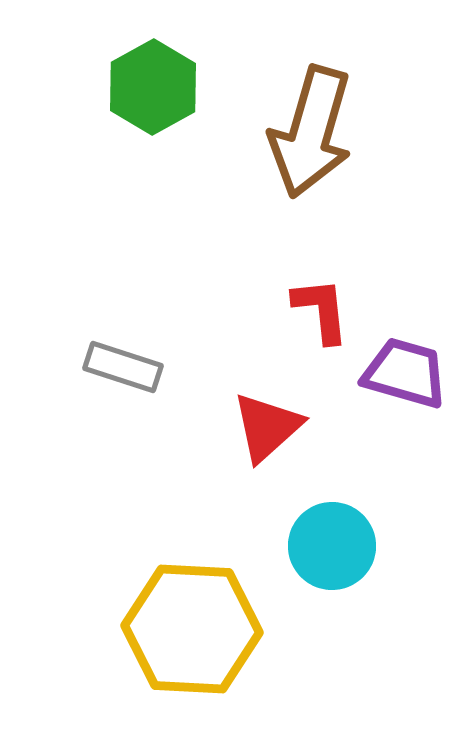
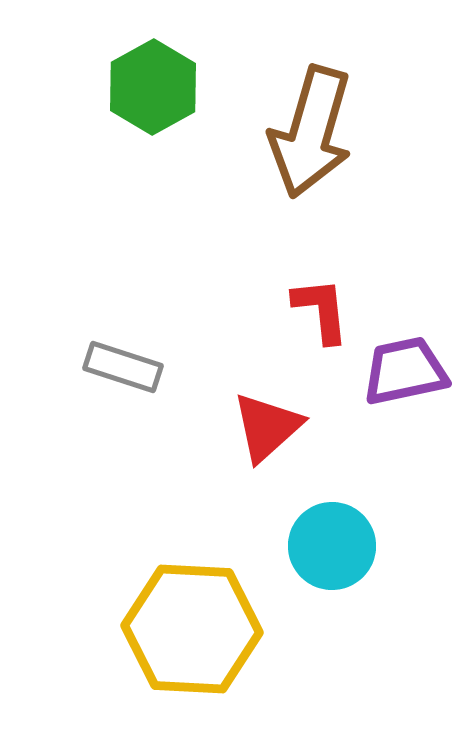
purple trapezoid: moved 2 px up; rotated 28 degrees counterclockwise
